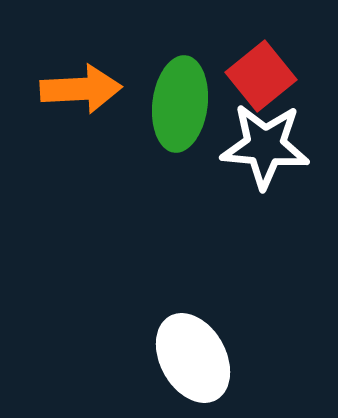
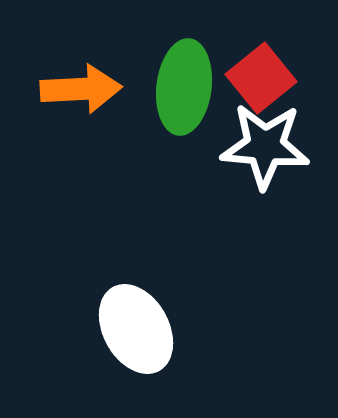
red square: moved 2 px down
green ellipse: moved 4 px right, 17 px up
white ellipse: moved 57 px left, 29 px up
